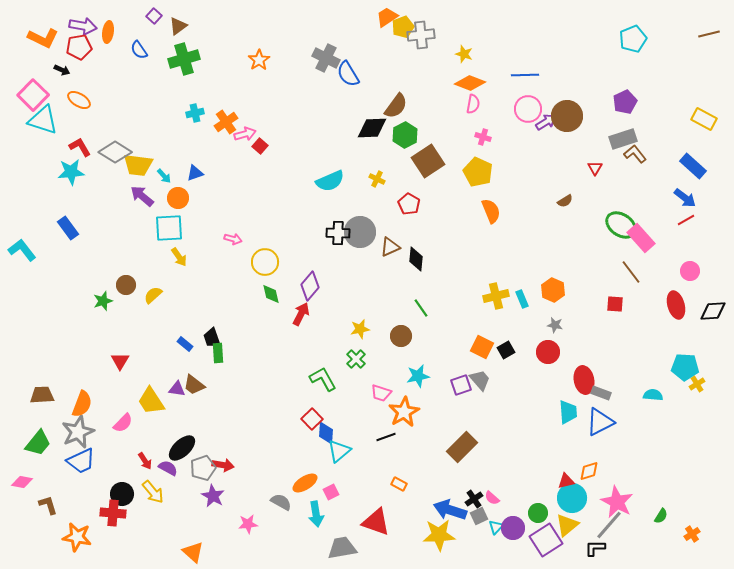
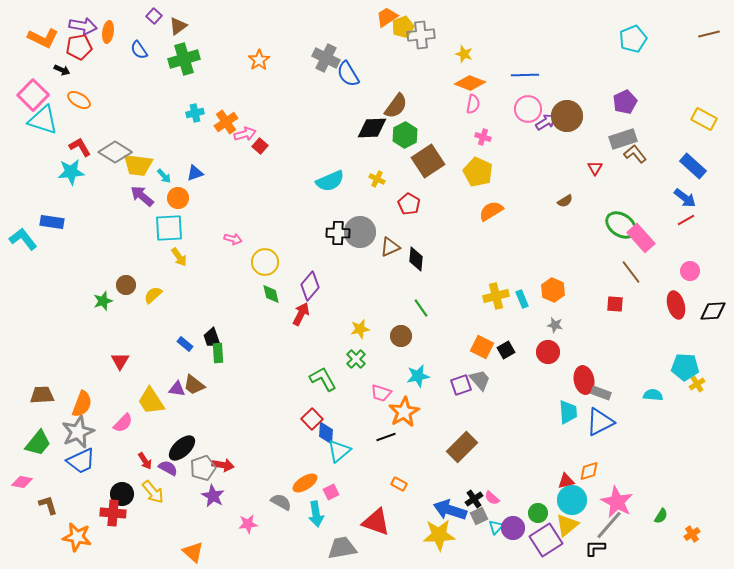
orange semicircle at (491, 211): rotated 100 degrees counterclockwise
blue rectangle at (68, 228): moved 16 px left, 6 px up; rotated 45 degrees counterclockwise
cyan L-shape at (22, 250): moved 1 px right, 11 px up
cyan circle at (572, 498): moved 2 px down
